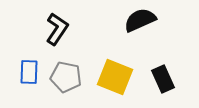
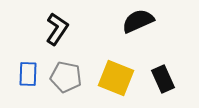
black semicircle: moved 2 px left, 1 px down
blue rectangle: moved 1 px left, 2 px down
yellow square: moved 1 px right, 1 px down
